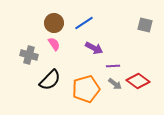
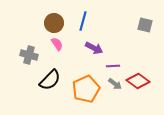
blue line: moved 1 px left, 2 px up; rotated 42 degrees counterclockwise
pink semicircle: moved 3 px right
orange pentagon: rotated 8 degrees counterclockwise
